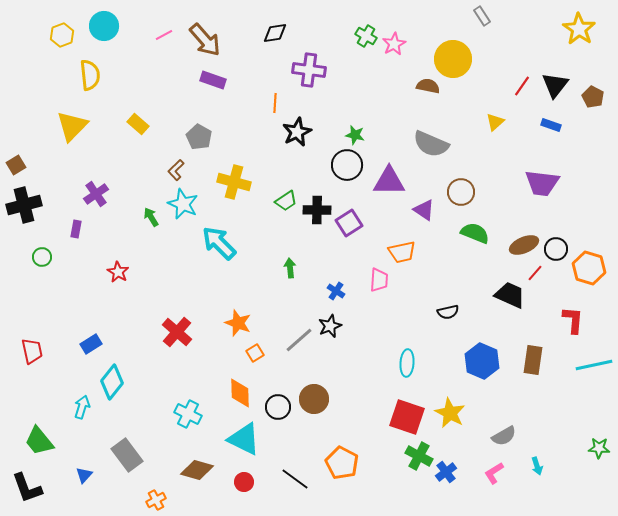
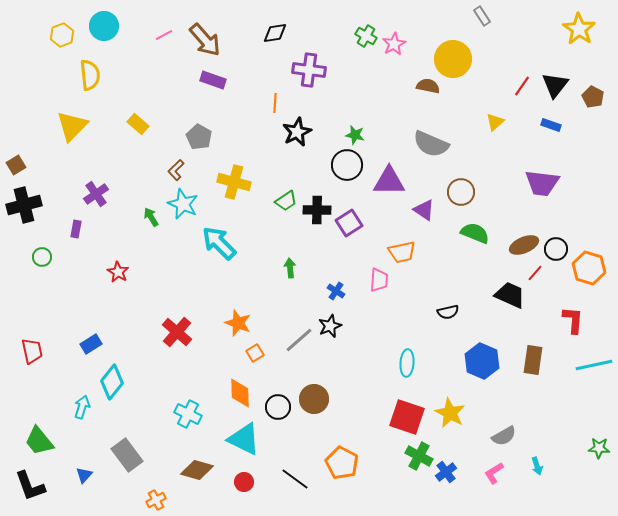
black L-shape at (27, 488): moved 3 px right, 2 px up
